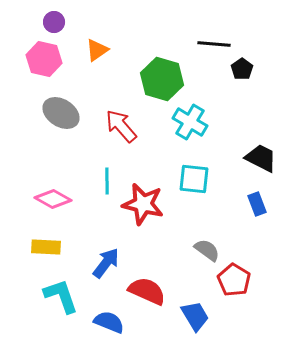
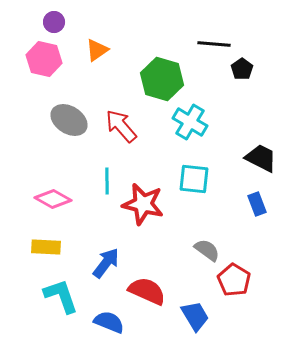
gray ellipse: moved 8 px right, 7 px down
